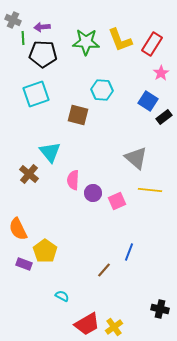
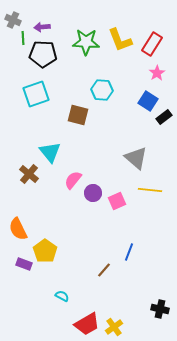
pink star: moved 4 px left
pink semicircle: rotated 36 degrees clockwise
